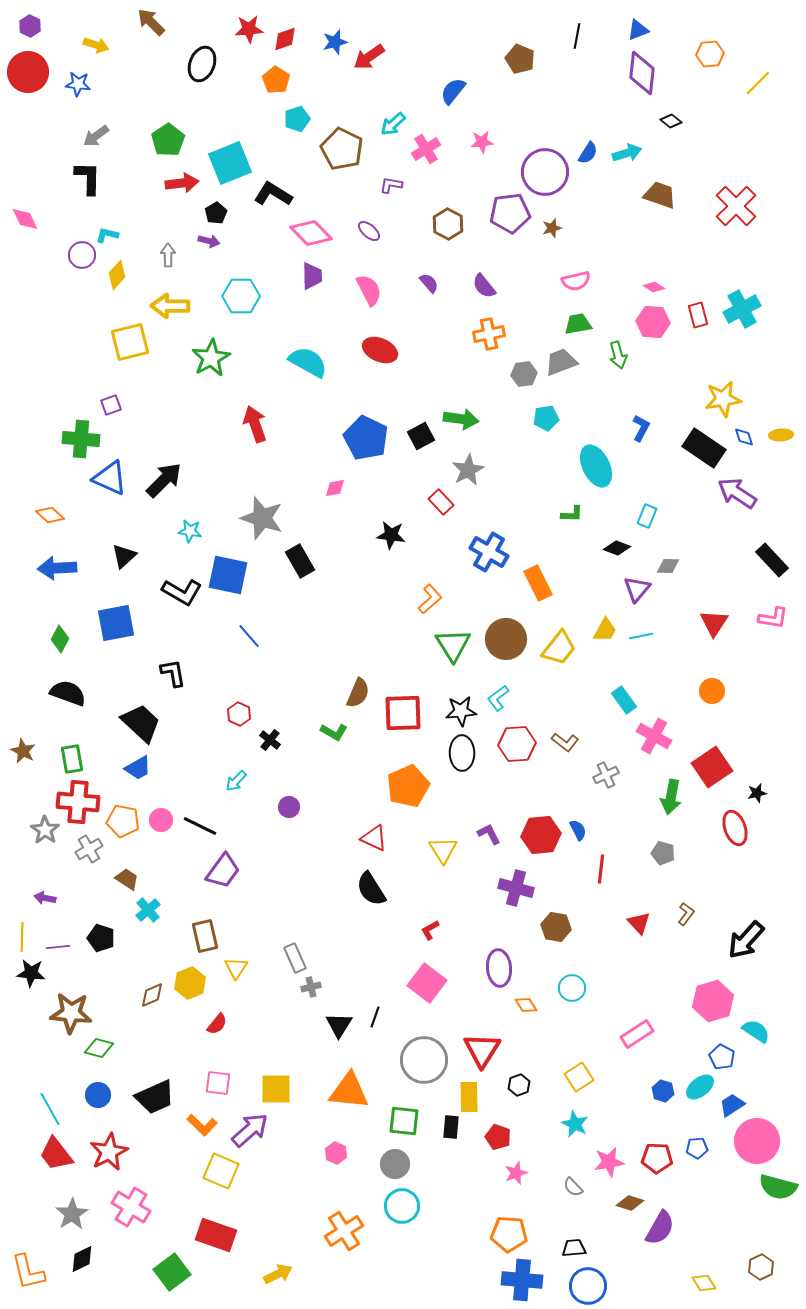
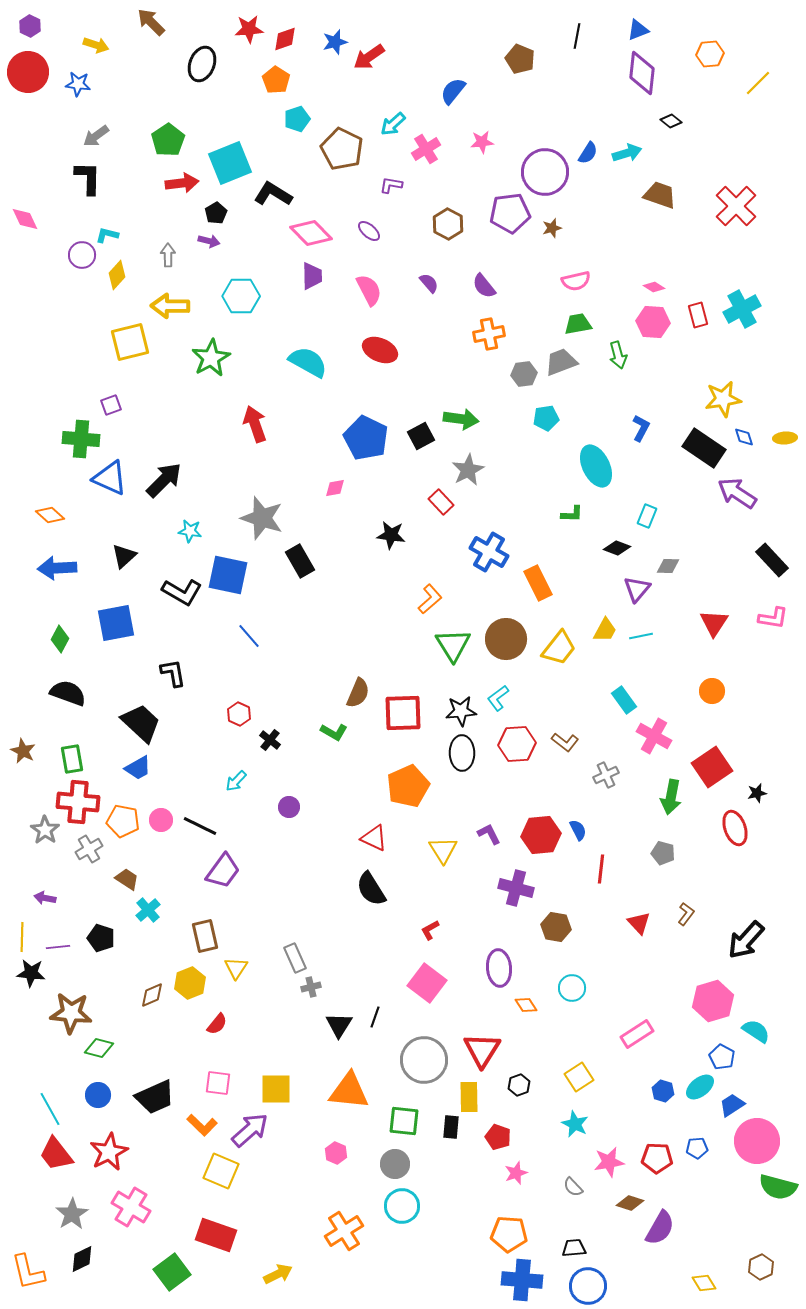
yellow ellipse at (781, 435): moved 4 px right, 3 px down
